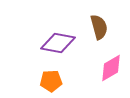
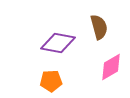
pink diamond: moved 1 px up
